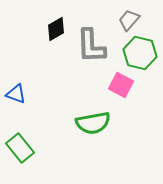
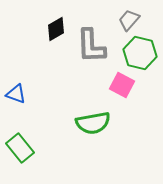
pink square: moved 1 px right
